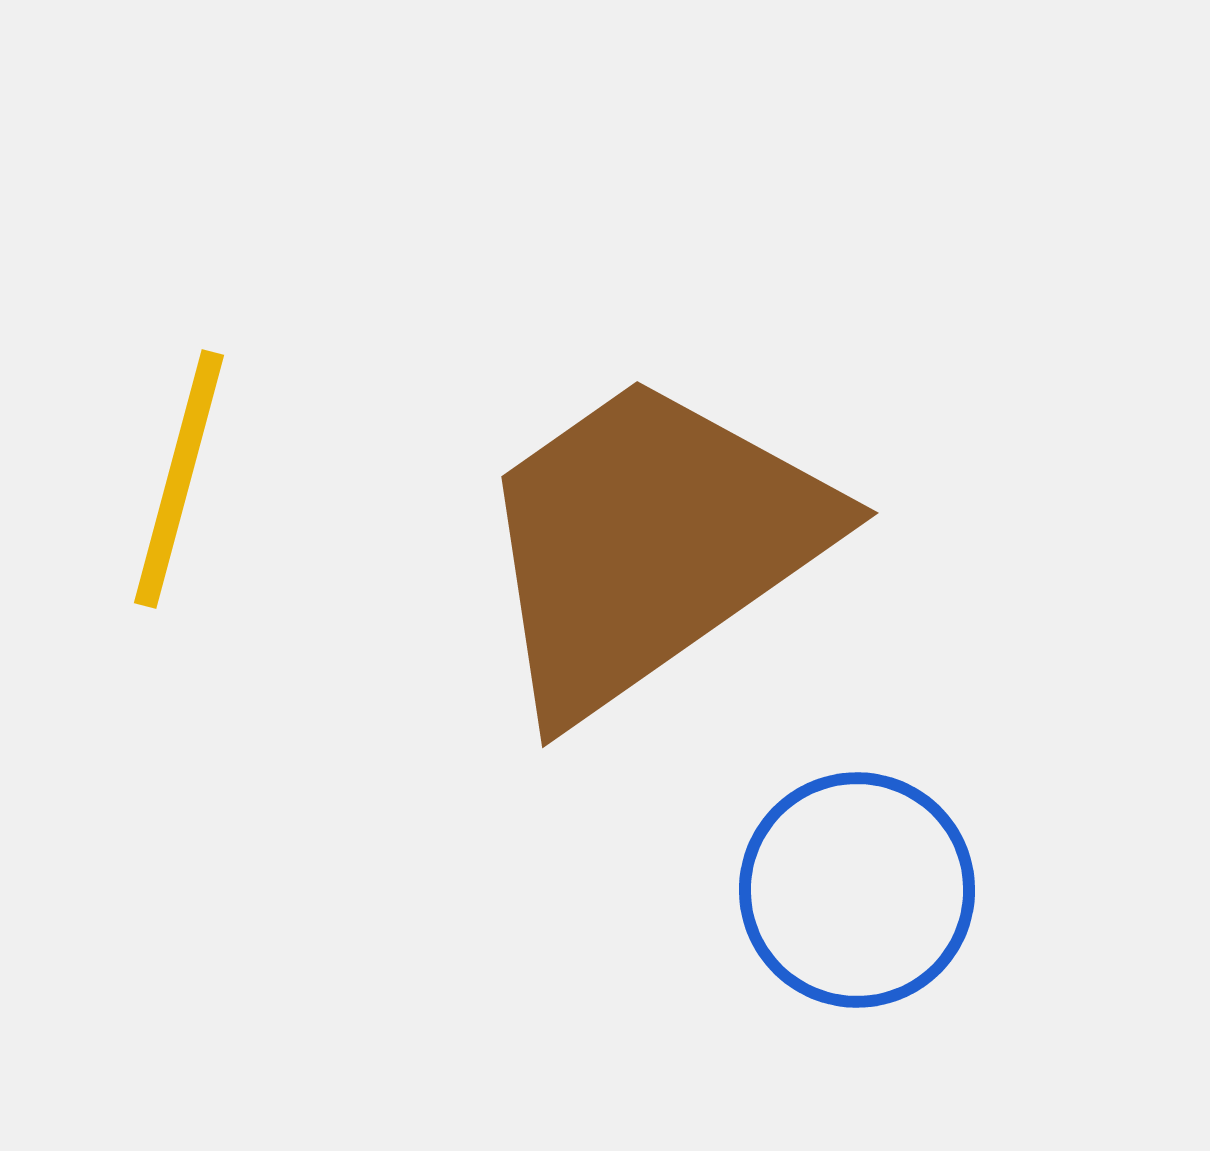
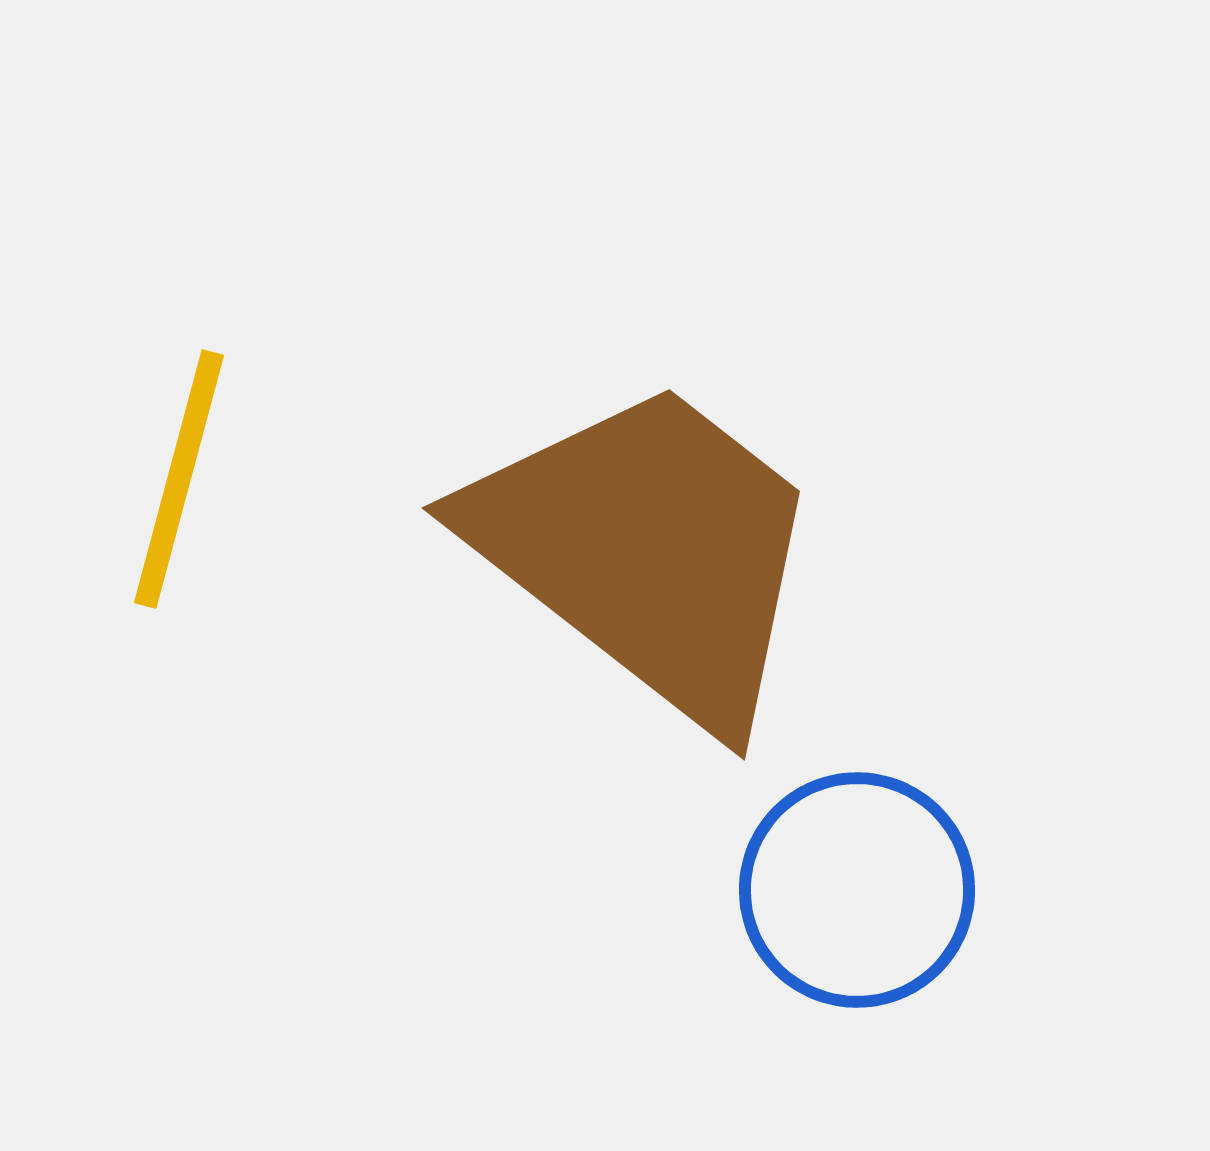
brown trapezoid: moved 2 px left, 7 px down; rotated 73 degrees clockwise
